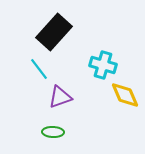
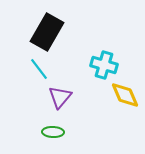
black rectangle: moved 7 px left; rotated 12 degrees counterclockwise
cyan cross: moved 1 px right
purple triangle: rotated 30 degrees counterclockwise
